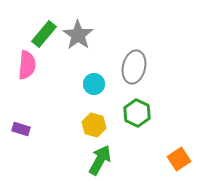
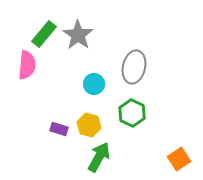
green hexagon: moved 5 px left
yellow hexagon: moved 5 px left
purple rectangle: moved 38 px right
green arrow: moved 1 px left, 3 px up
